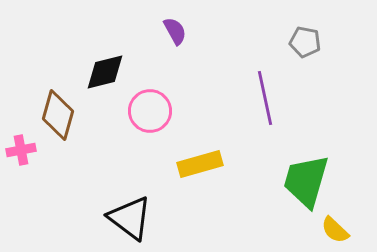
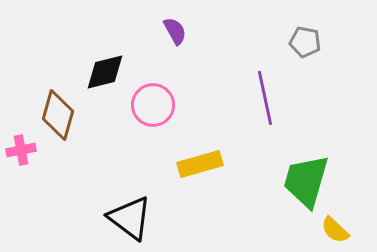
pink circle: moved 3 px right, 6 px up
